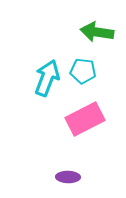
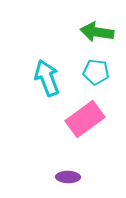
cyan pentagon: moved 13 px right, 1 px down
cyan arrow: rotated 42 degrees counterclockwise
pink rectangle: rotated 9 degrees counterclockwise
